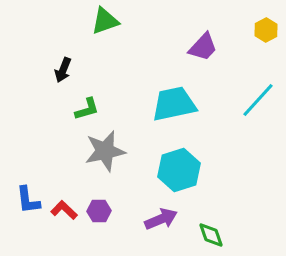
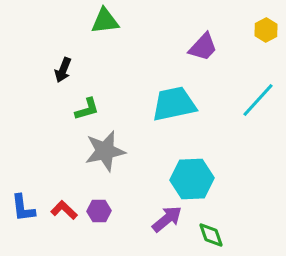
green triangle: rotated 12 degrees clockwise
cyan hexagon: moved 13 px right, 9 px down; rotated 15 degrees clockwise
blue L-shape: moved 5 px left, 8 px down
purple arrow: moved 6 px right; rotated 16 degrees counterclockwise
